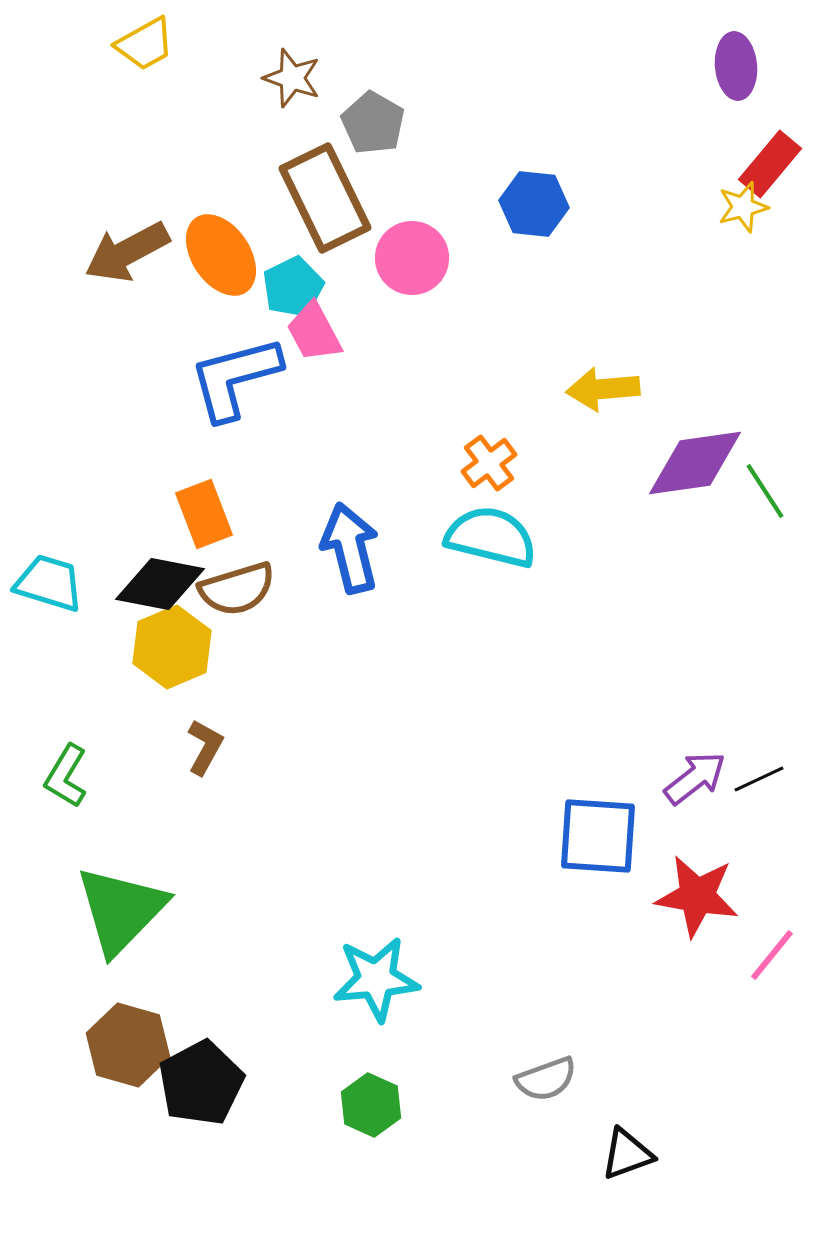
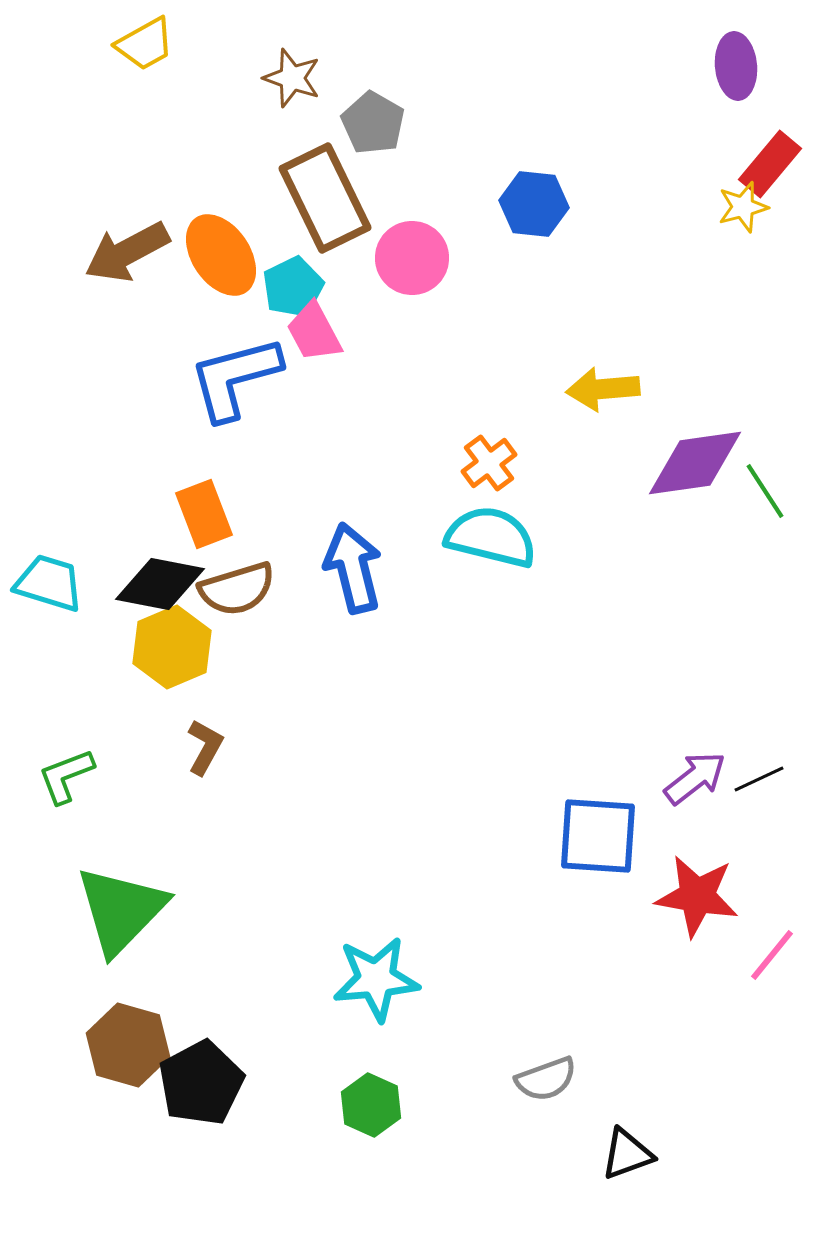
blue arrow: moved 3 px right, 20 px down
green L-shape: rotated 38 degrees clockwise
